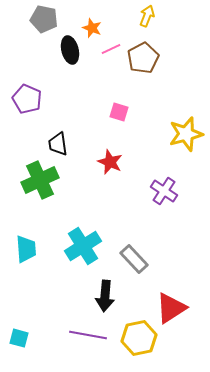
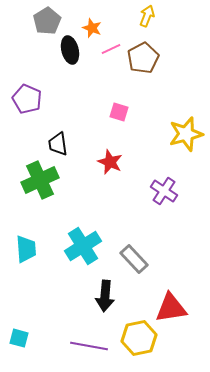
gray pentagon: moved 3 px right, 2 px down; rotated 28 degrees clockwise
red triangle: rotated 24 degrees clockwise
purple line: moved 1 px right, 11 px down
